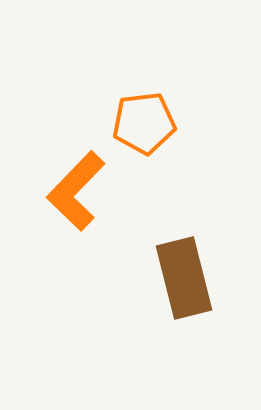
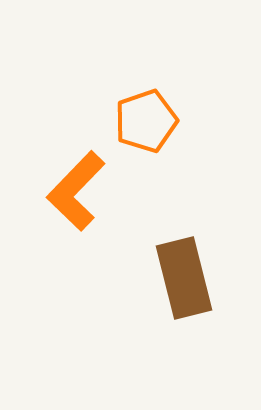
orange pentagon: moved 2 px right, 2 px up; rotated 12 degrees counterclockwise
